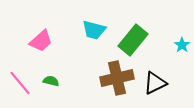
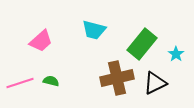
green rectangle: moved 9 px right, 4 px down
cyan star: moved 6 px left, 9 px down
pink line: rotated 68 degrees counterclockwise
